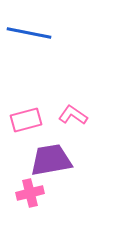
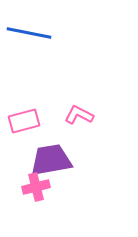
pink L-shape: moved 6 px right; rotated 8 degrees counterclockwise
pink rectangle: moved 2 px left, 1 px down
pink cross: moved 6 px right, 6 px up
